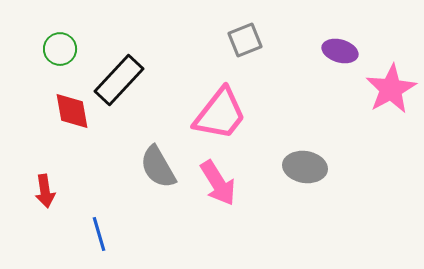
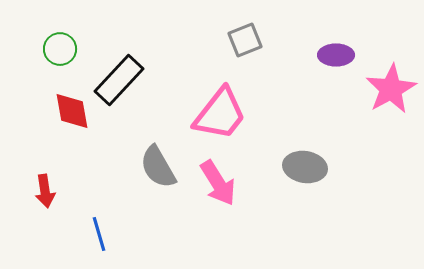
purple ellipse: moved 4 px left, 4 px down; rotated 16 degrees counterclockwise
